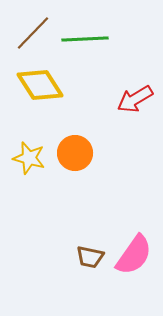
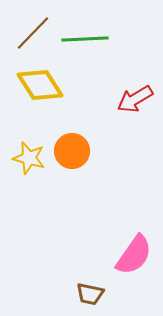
orange circle: moved 3 px left, 2 px up
brown trapezoid: moved 37 px down
